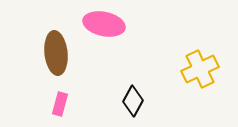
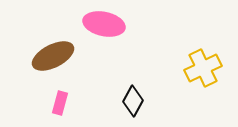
brown ellipse: moved 3 px left, 3 px down; rotated 69 degrees clockwise
yellow cross: moved 3 px right, 1 px up
pink rectangle: moved 1 px up
